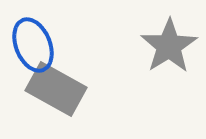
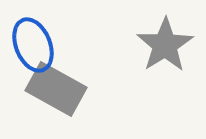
gray star: moved 4 px left, 1 px up
